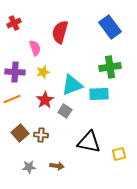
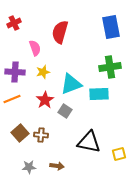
blue rectangle: moved 1 px right; rotated 25 degrees clockwise
cyan triangle: moved 1 px left, 1 px up
